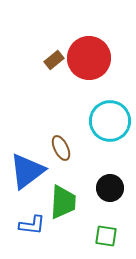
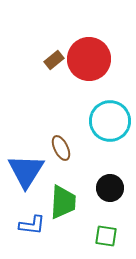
red circle: moved 1 px down
blue triangle: moved 1 px left; rotated 21 degrees counterclockwise
